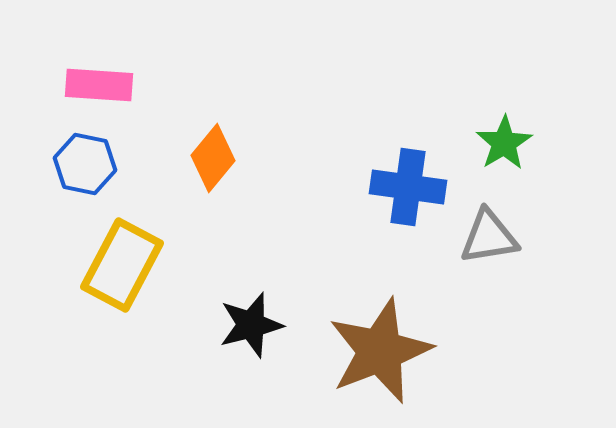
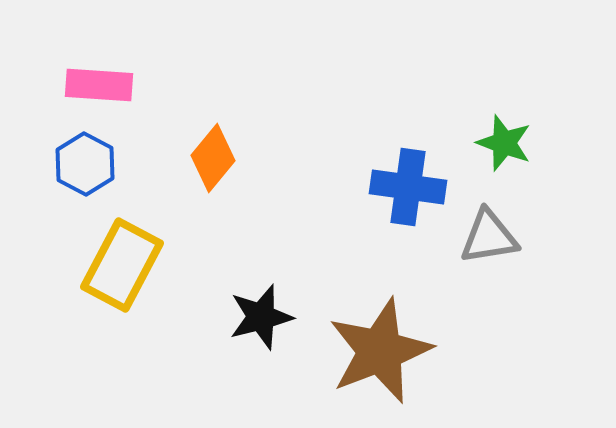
green star: rotated 20 degrees counterclockwise
blue hexagon: rotated 16 degrees clockwise
black star: moved 10 px right, 8 px up
